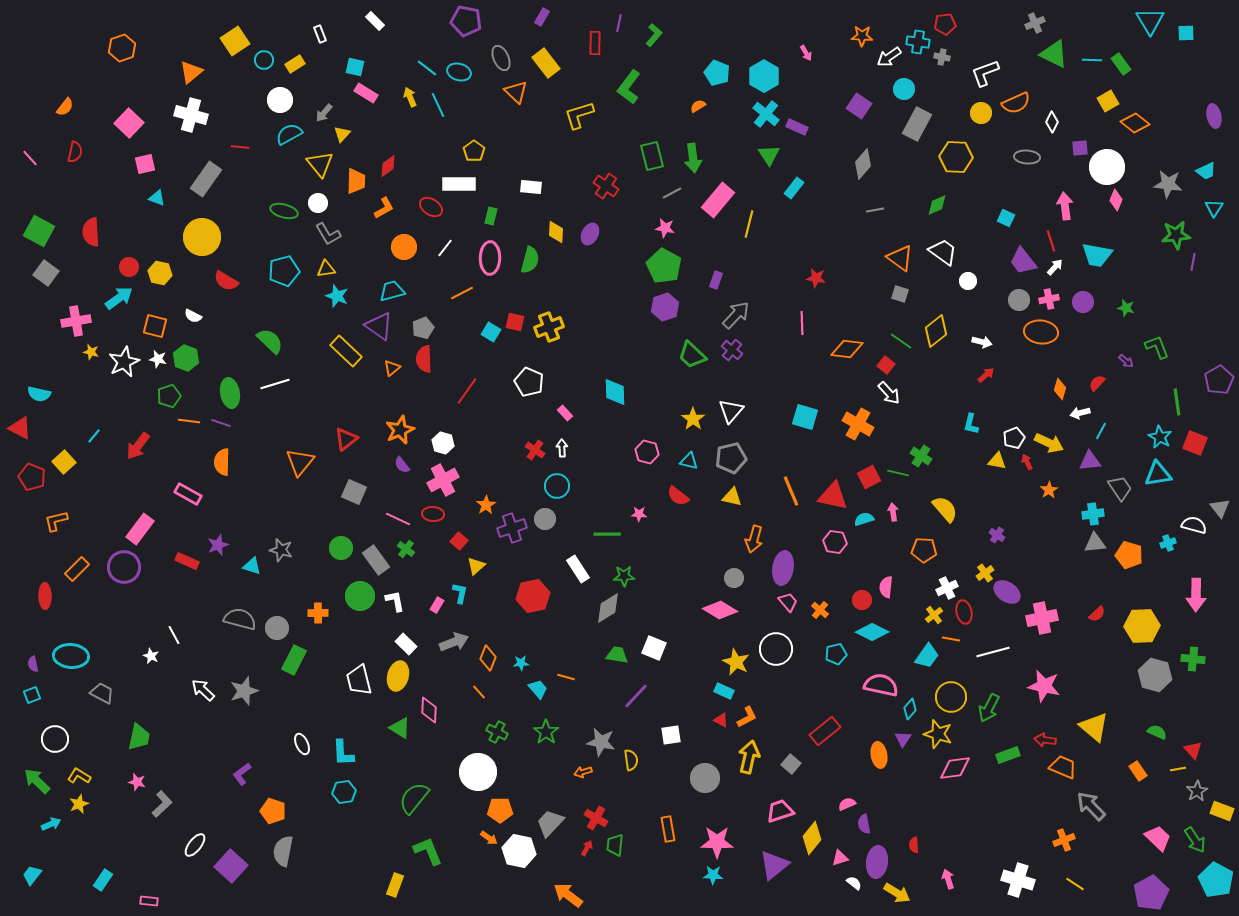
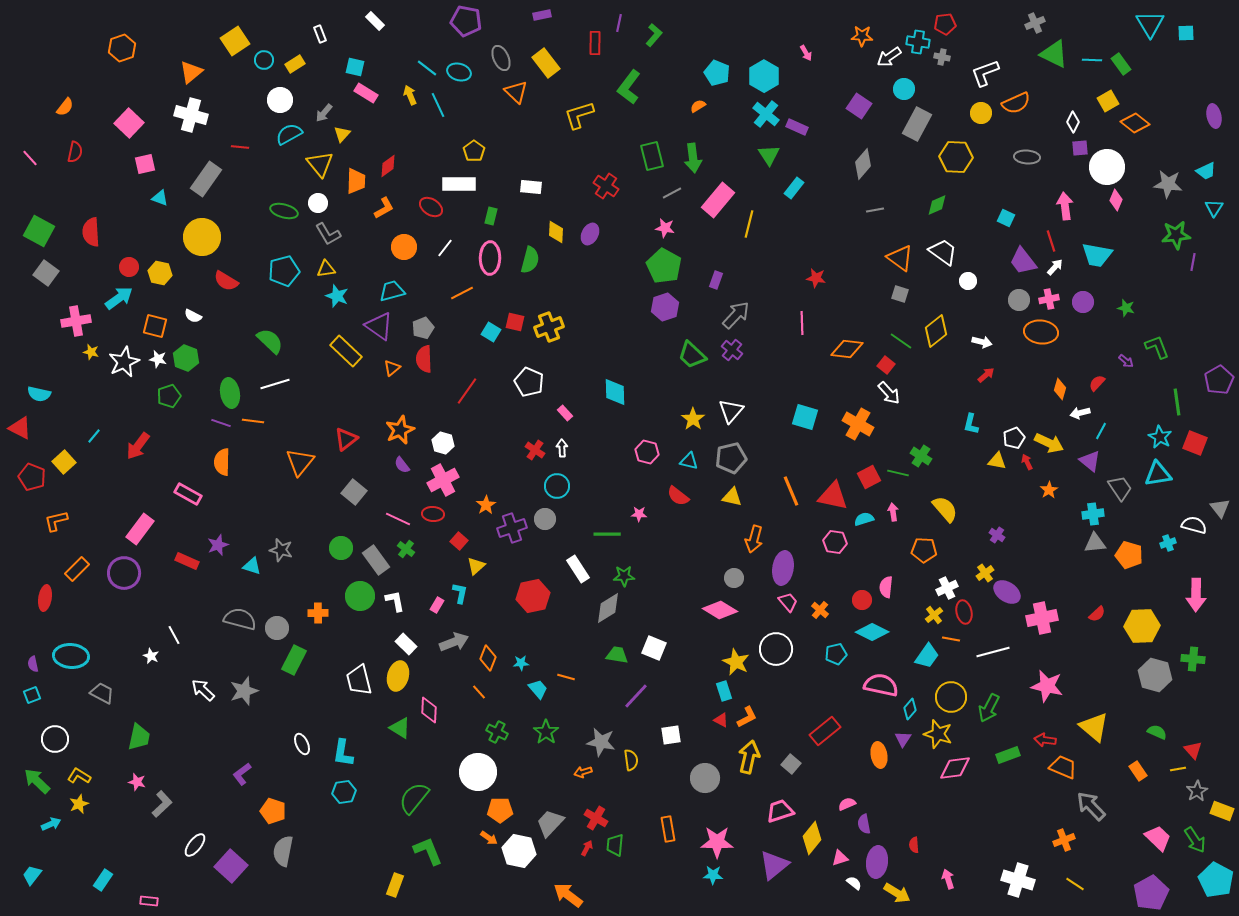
purple rectangle at (542, 17): moved 2 px up; rotated 48 degrees clockwise
cyan triangle at (1150, 21): moved 3 px down
yellow arrow at (410, 97): moved 2 px up
white diamond at (1052, 122): moved 21 px right
cyan triangle at (157, 198): moved 3 px right
orange line at (189, 421): moved 64 px right
purple triangle at (1090, 461): rotated 45 degrees clockwise
gray square at (354, 492): rotated 15 degrees clockwise
purple circle at (124, 567): moved 6 px down
red ellipse at (45, 596): moved 2 px down; rotated 10 degrees clockwise
pink star at (1044, 686): moved 3 px right
cyan rectangle at (724, 691): rotated 48 degrees clockwise
cyan L-shape at (343, 753): rotated 12 degrees clockwise
